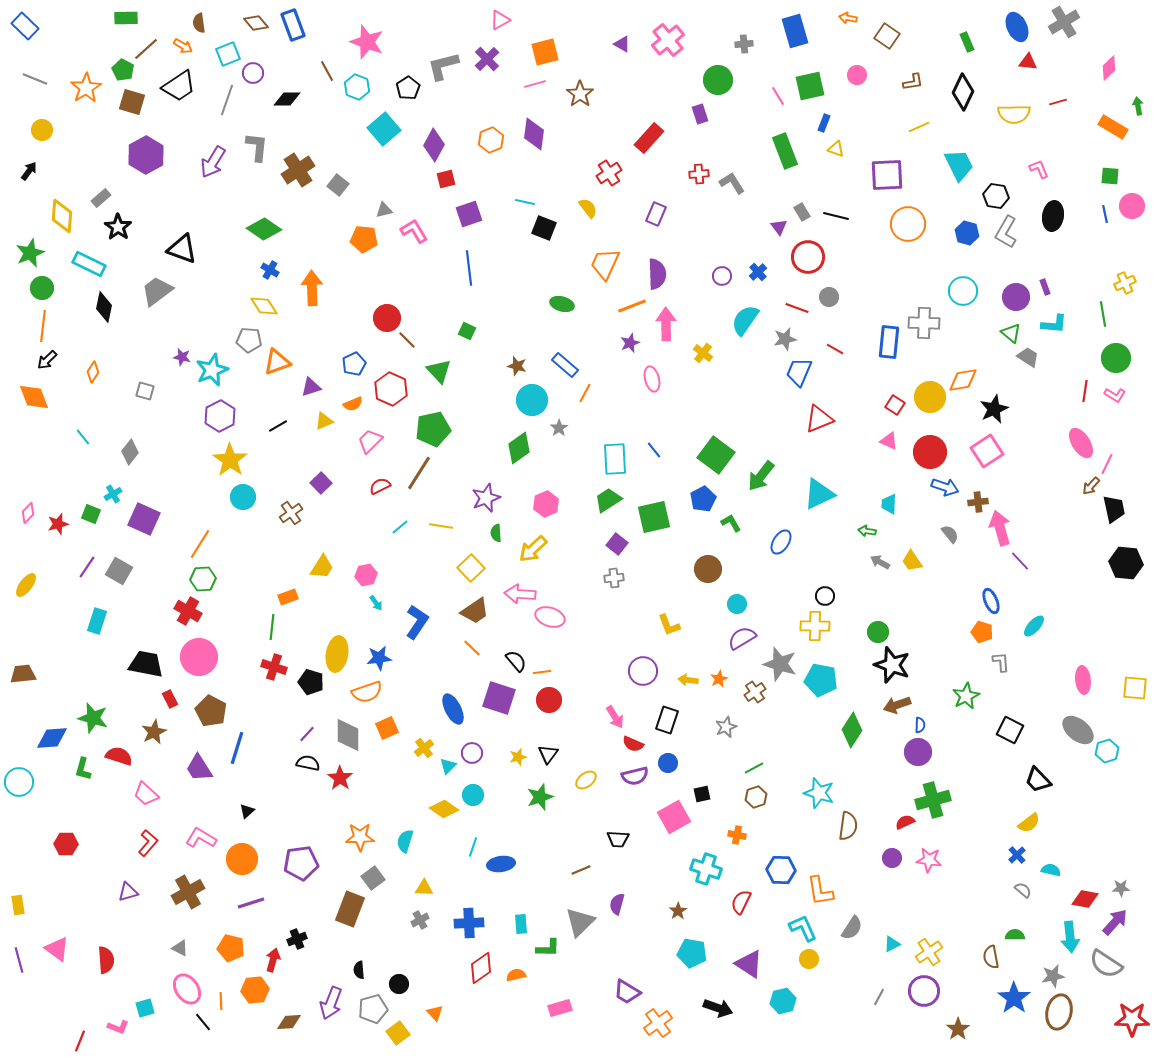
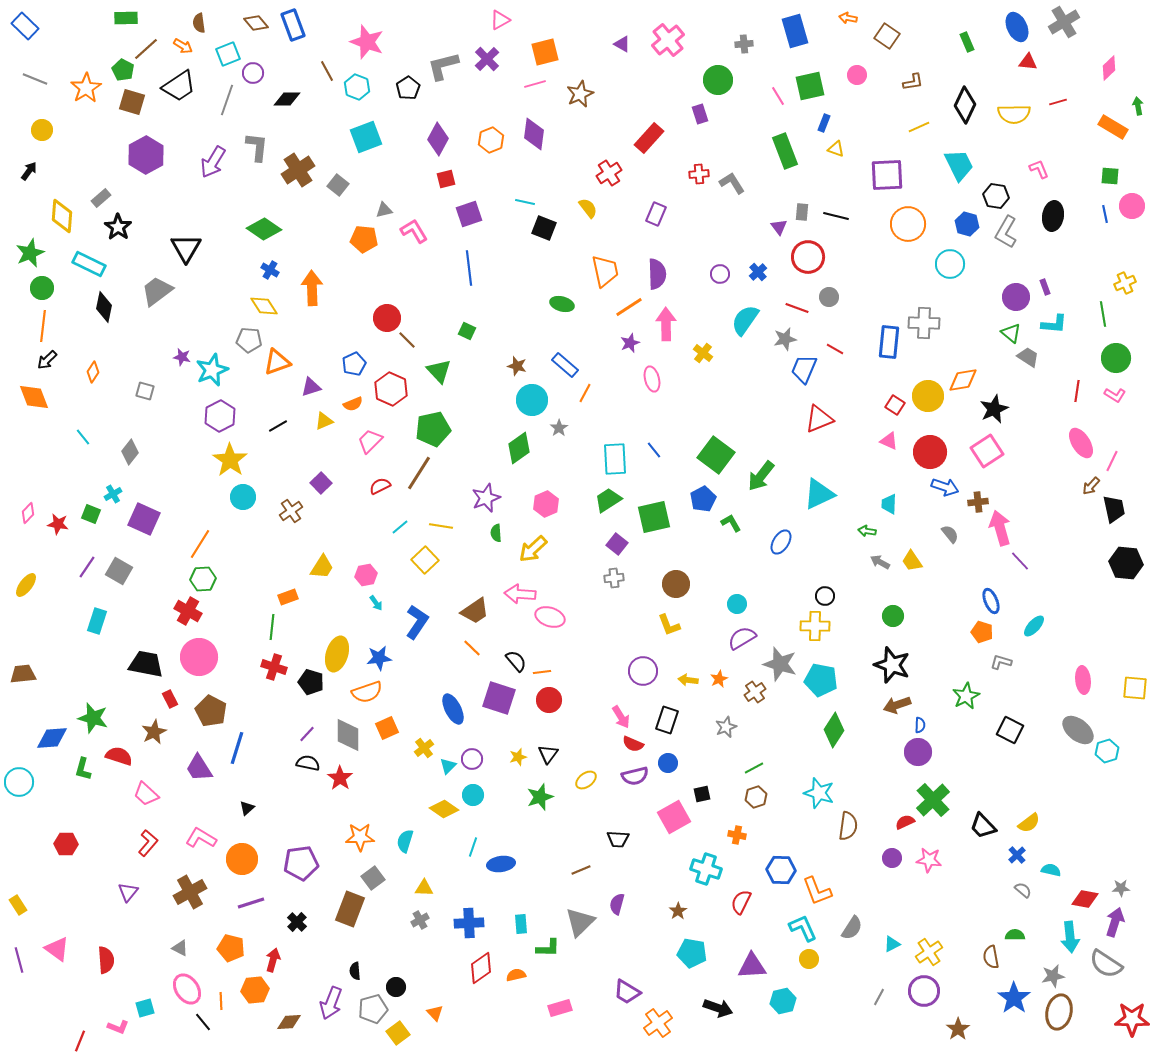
black diamond at (963, 92): moved 2 px right, 13 px down
brown star at (580, 94): rotated 12 degrees clockwise
cyan square at (384, 129): moved 18 px left, 8 px down; rotated 20 degrees clockwise
purple diamond at (434, 145): moved 4 px right, 6 px up
gray rectangle at (802, 212): rotated 36 degrees clockwise
blue hexagon at (967, 233): moved 9 px up
black triangle at (182, 249): moved 4 px right, 1 px up; rotated 40 degrees clockwise
orange trapezoid at (605, 264): moved 7 px down; rotated 144 degrees clockwise
purple circle at (722, 276): moved 2 px left, 2 px up
cyan circle at (963, 291): moved 13 px left, 27 px up
orange line at (632, 306): moved 3 px left, 1 px down; rotated 12 degrees counterclockwise
blue trapezoid at (799, 372): moved 5 px right, 3 px up
red line at (1085, 391): moved 8 px left
yellow circle at (930, 397): moved 2 px left, 1 px up
pink line at (1107, 464): moved 5 px right, 3 px up
brown cross at (291, 513): moved 2 px up
red star at (58, 524): rotated 25 degrees clockwise
yellow square at (471, 568): moved 46 px left, 8 px up
brown circle at (708, 569): moved 32 px left, 15 px down
green circle at (878, 632): moved 15 px right, 16 px up
yellow ellipse at (337, 654): rotated 8 degrees clockwise
gray L-shape at (1001, 662): rotated 70 degrees counterclockwise
pink arrow at (615, 717): moved 6 px right
green diamond at (852, 730): moved 18 px left
purple circle at (472, 753): moved 6 px down
black trapezoid at (1038, 780): moved 55 px left, 46 px down
green cross at (933, 800): rotated 28 degrees counterclockwise
black triangle at (247, 811): moved 3 px up
orange L-shape at (820, 891): moved 3 px left; rotated 12 degrees counterclockwise
purple triangle at (128, 892): rotated 35 degrees counterclockwise
brown cross at (188, 892): moved 2 px right
yellow rectangle at (18, 905): rotated 24 degrees counterclockwise
purple arrow at (1115, 922): rotated 24 degrees counterclockwise
black cross at (297, 939): moved 17 px up; rotated 24 degrees counterclockwise
purple triangle at (749, 964): moved 3 px right, 2 px down; rotated 36 degrees counterclockwise
black semicircle at (359, 970): moved 4 px left, 1 px down
black circle at (399, 984): moved 3 px left, 3 px down
